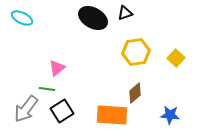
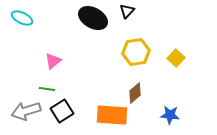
black triangle: moved 2 px right, 2 px up; rotated 28 degrees counterclockwise
pink triangle: moved 4 px left, 7 px up
gray arrow: moved 2 px down; rotated 36 degrees clockwise
